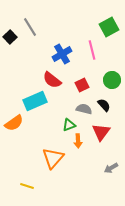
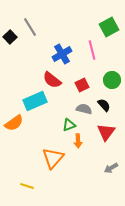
red triangle: moved 5 px right
